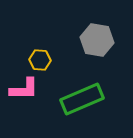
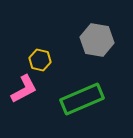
yellow hexagon: rotated 10 degrees clockwise
pink L-shape: rotated 28 degrees counterclockwise
